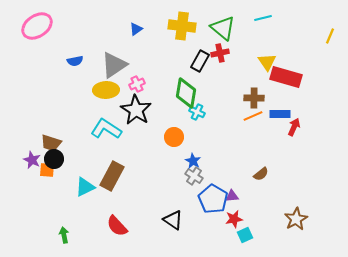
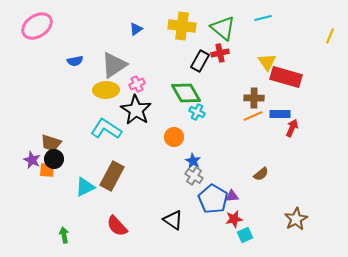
green diamond: rotated 40 degrees counterclockwise
red arrow: moved 2 px left, 1 px down
